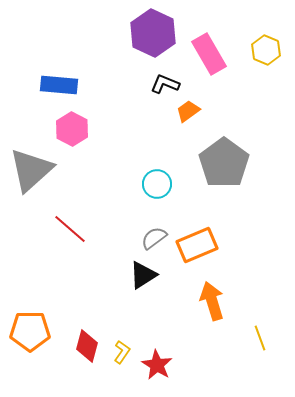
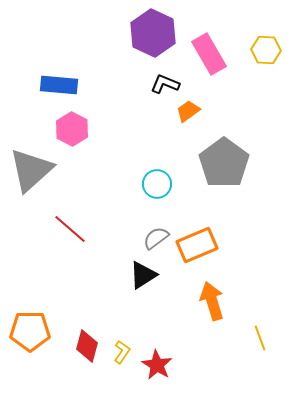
yellow hexagon: rotated 20 degrees counterclockwise
gray semicircle: moved 2 px right
